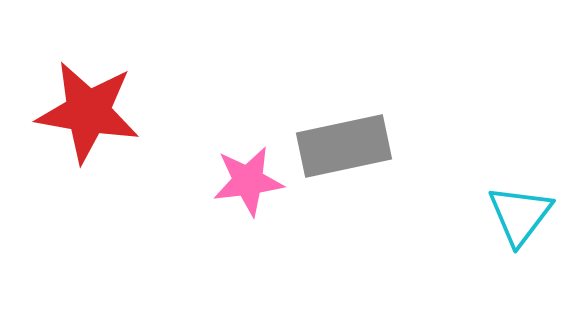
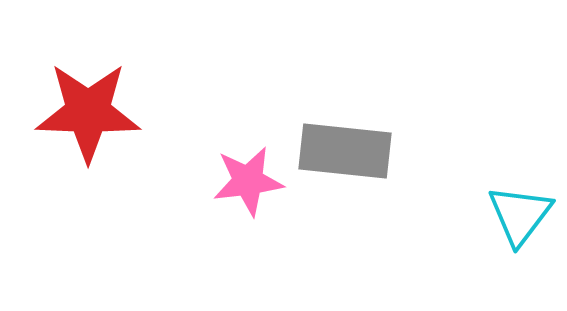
red star: rotated 8 degrees counterclockwise
gray rectangle: moved 1 px right, 5 px down; rotated 18 degrees clockwise
